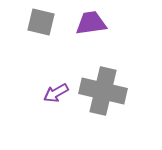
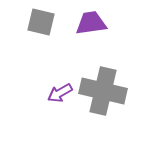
purple arrow: moved 4 px right
